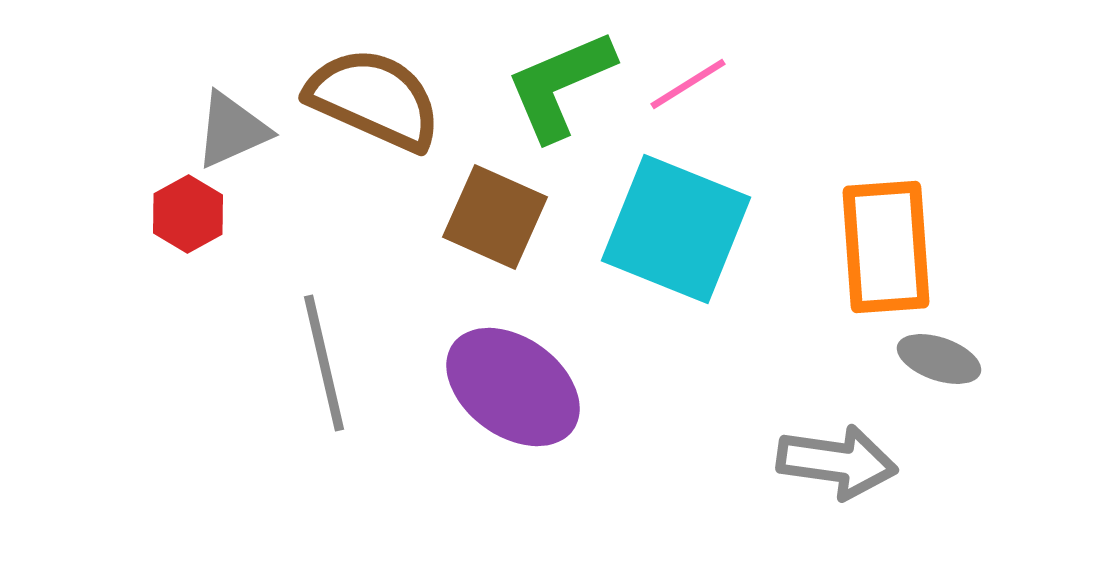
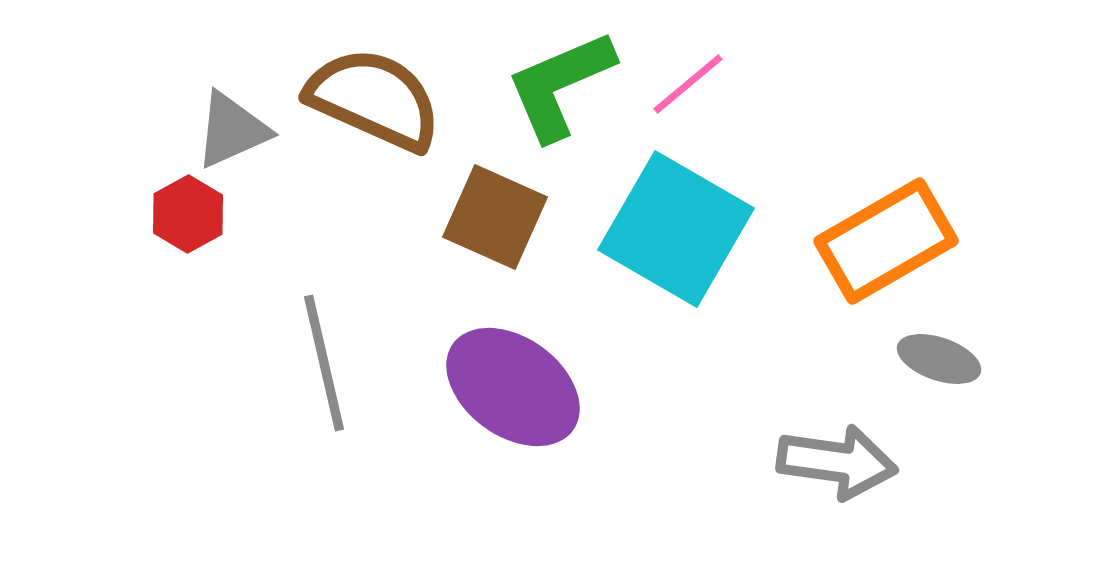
pink line: rotated 8 degrees counterclockwise
cyan square: rotated 8 degrees clockwise
orange rectangle: moved 6 px up; rotated 64 degrees clockwise
